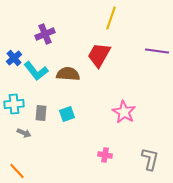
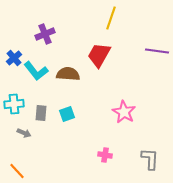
gray L-shape: rotated 10 degrees counterclockwise
